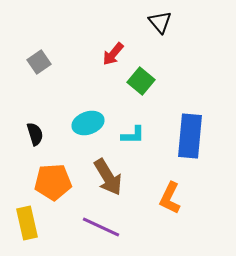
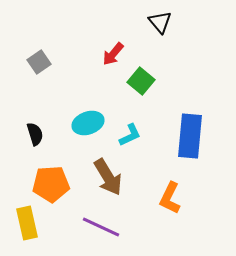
cyan L-shape: moved 3 px left; rotated 25 degrees counterclockwise
orange pentagon: moved 2 px left, 2 px down
